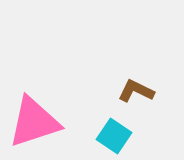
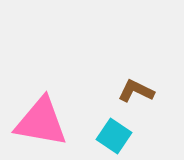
pink triangle: moved 7 px right; rotated 28 degrees clockwise
